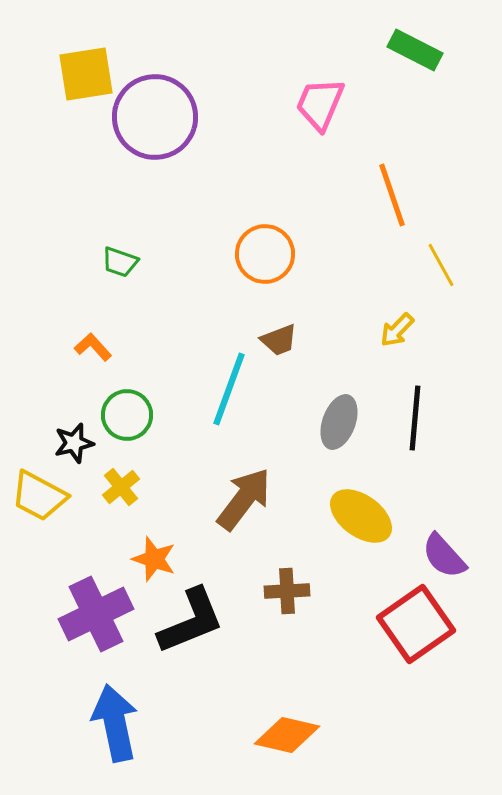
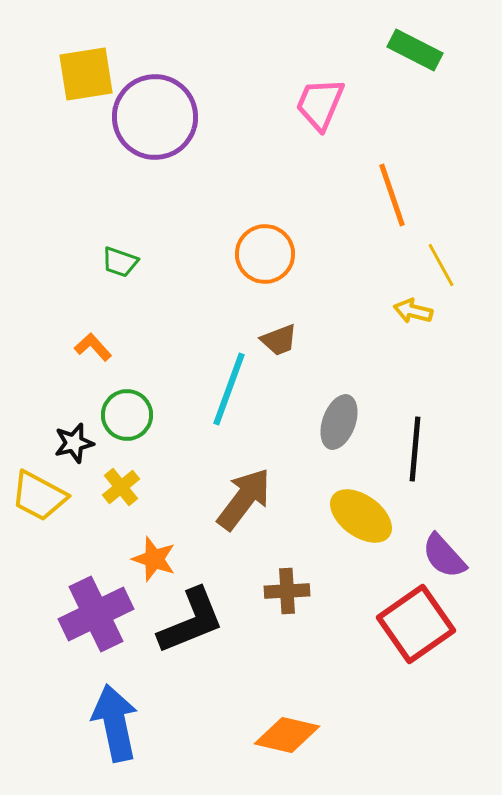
yellow arrow: moved 16 px right, 19 px up; rotated 60 degrees clockwise
black line: moved 31 px down
